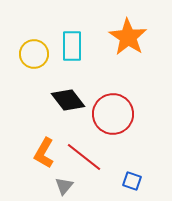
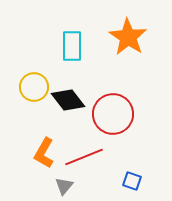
yellow circle: moved 33 px down
red line: rotated 60 degrees counterclockwise
